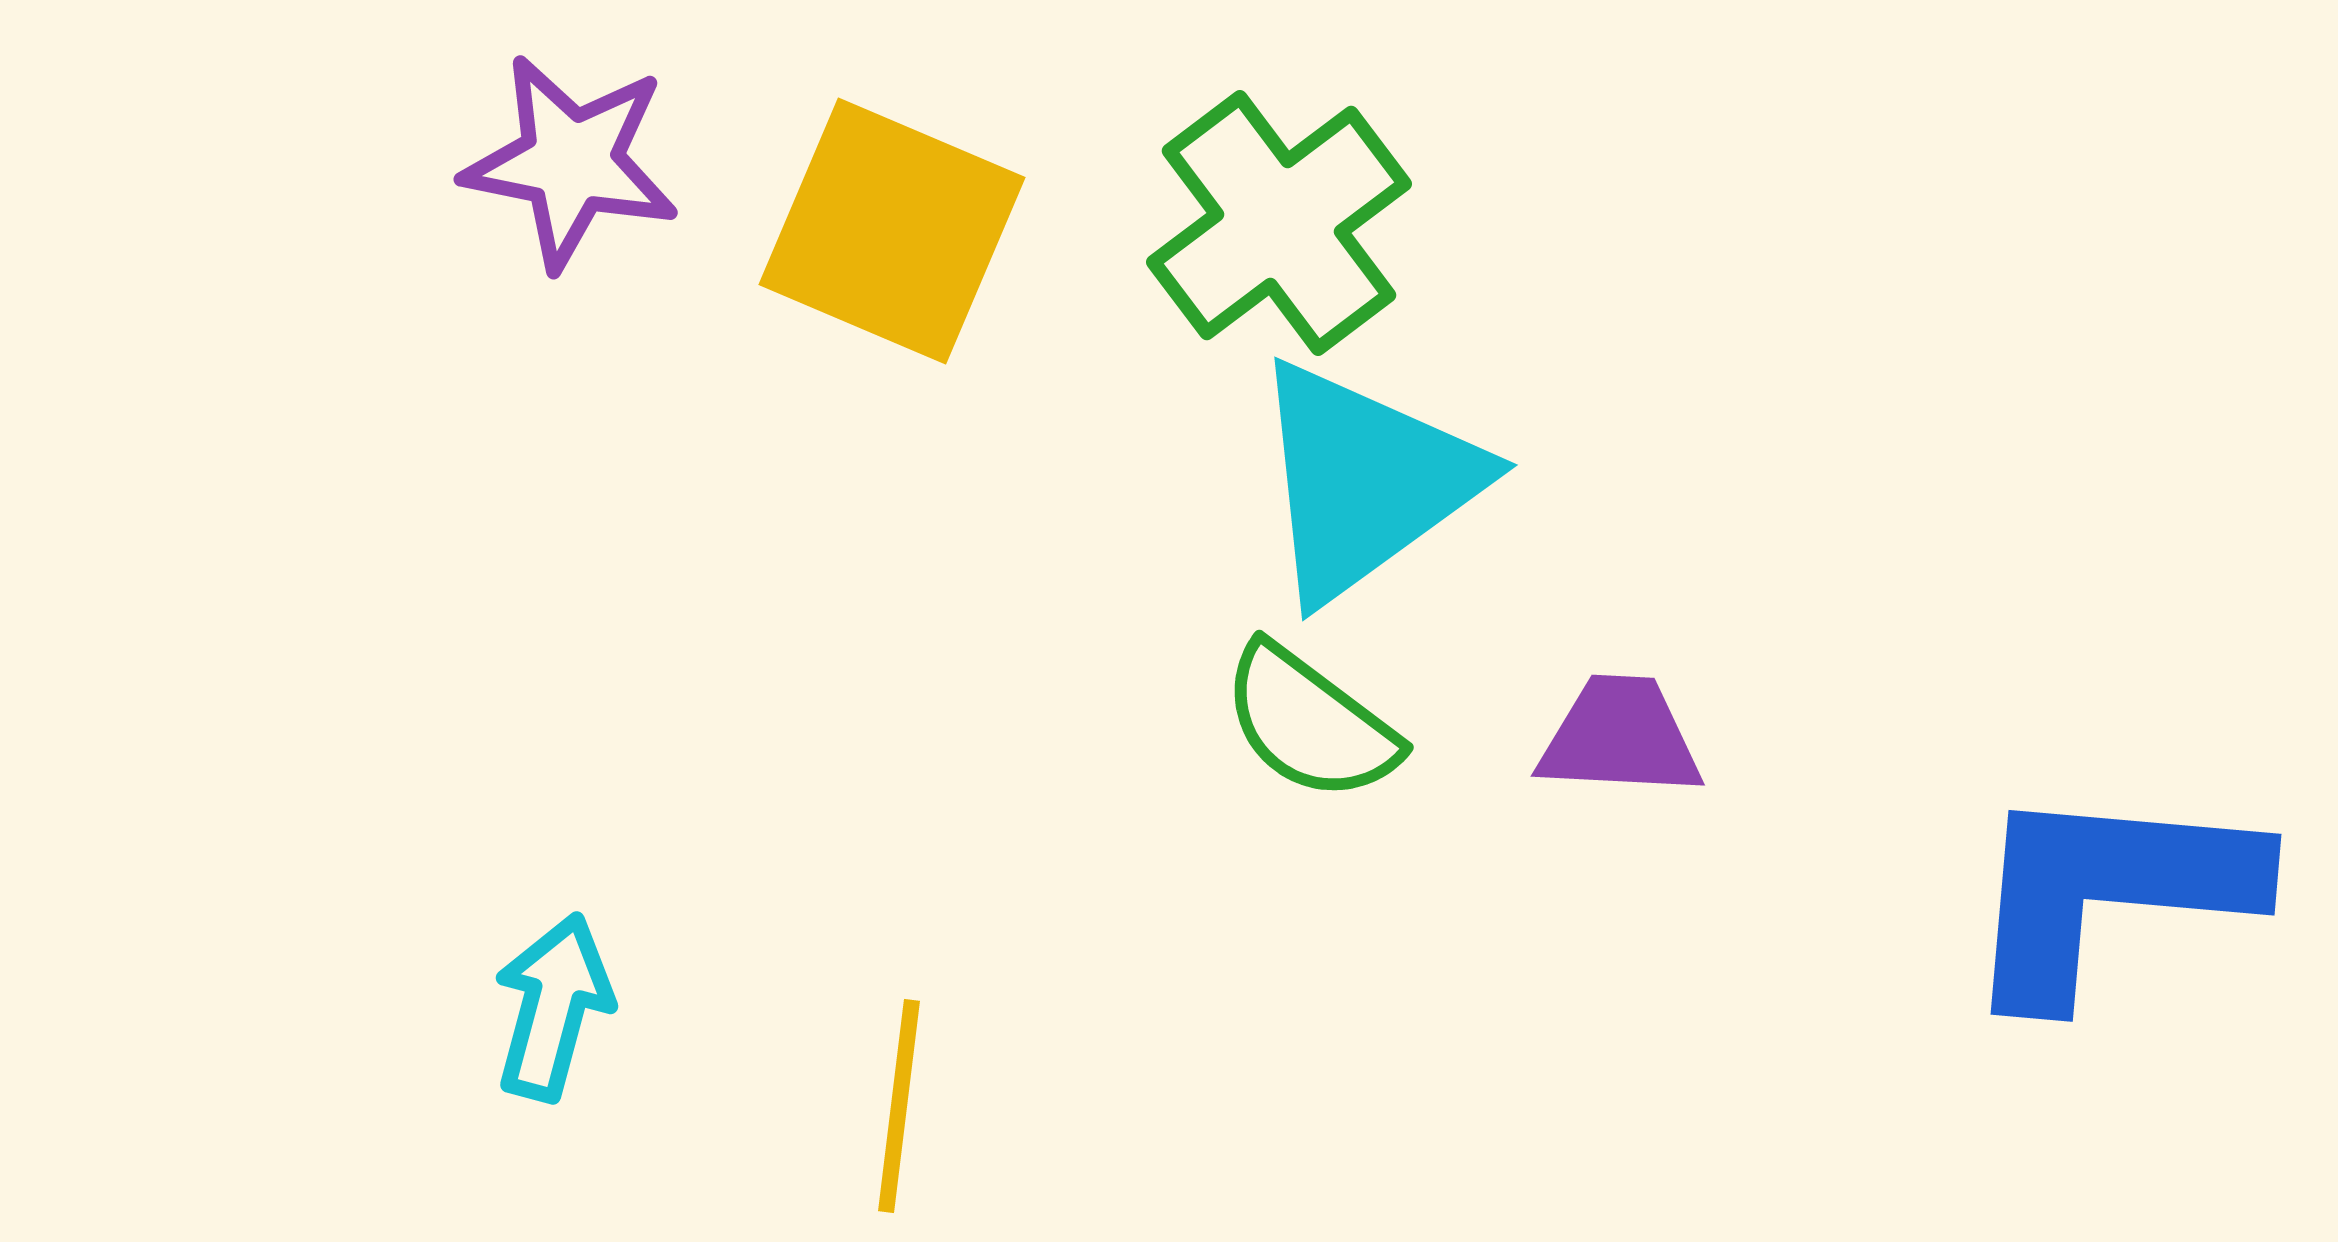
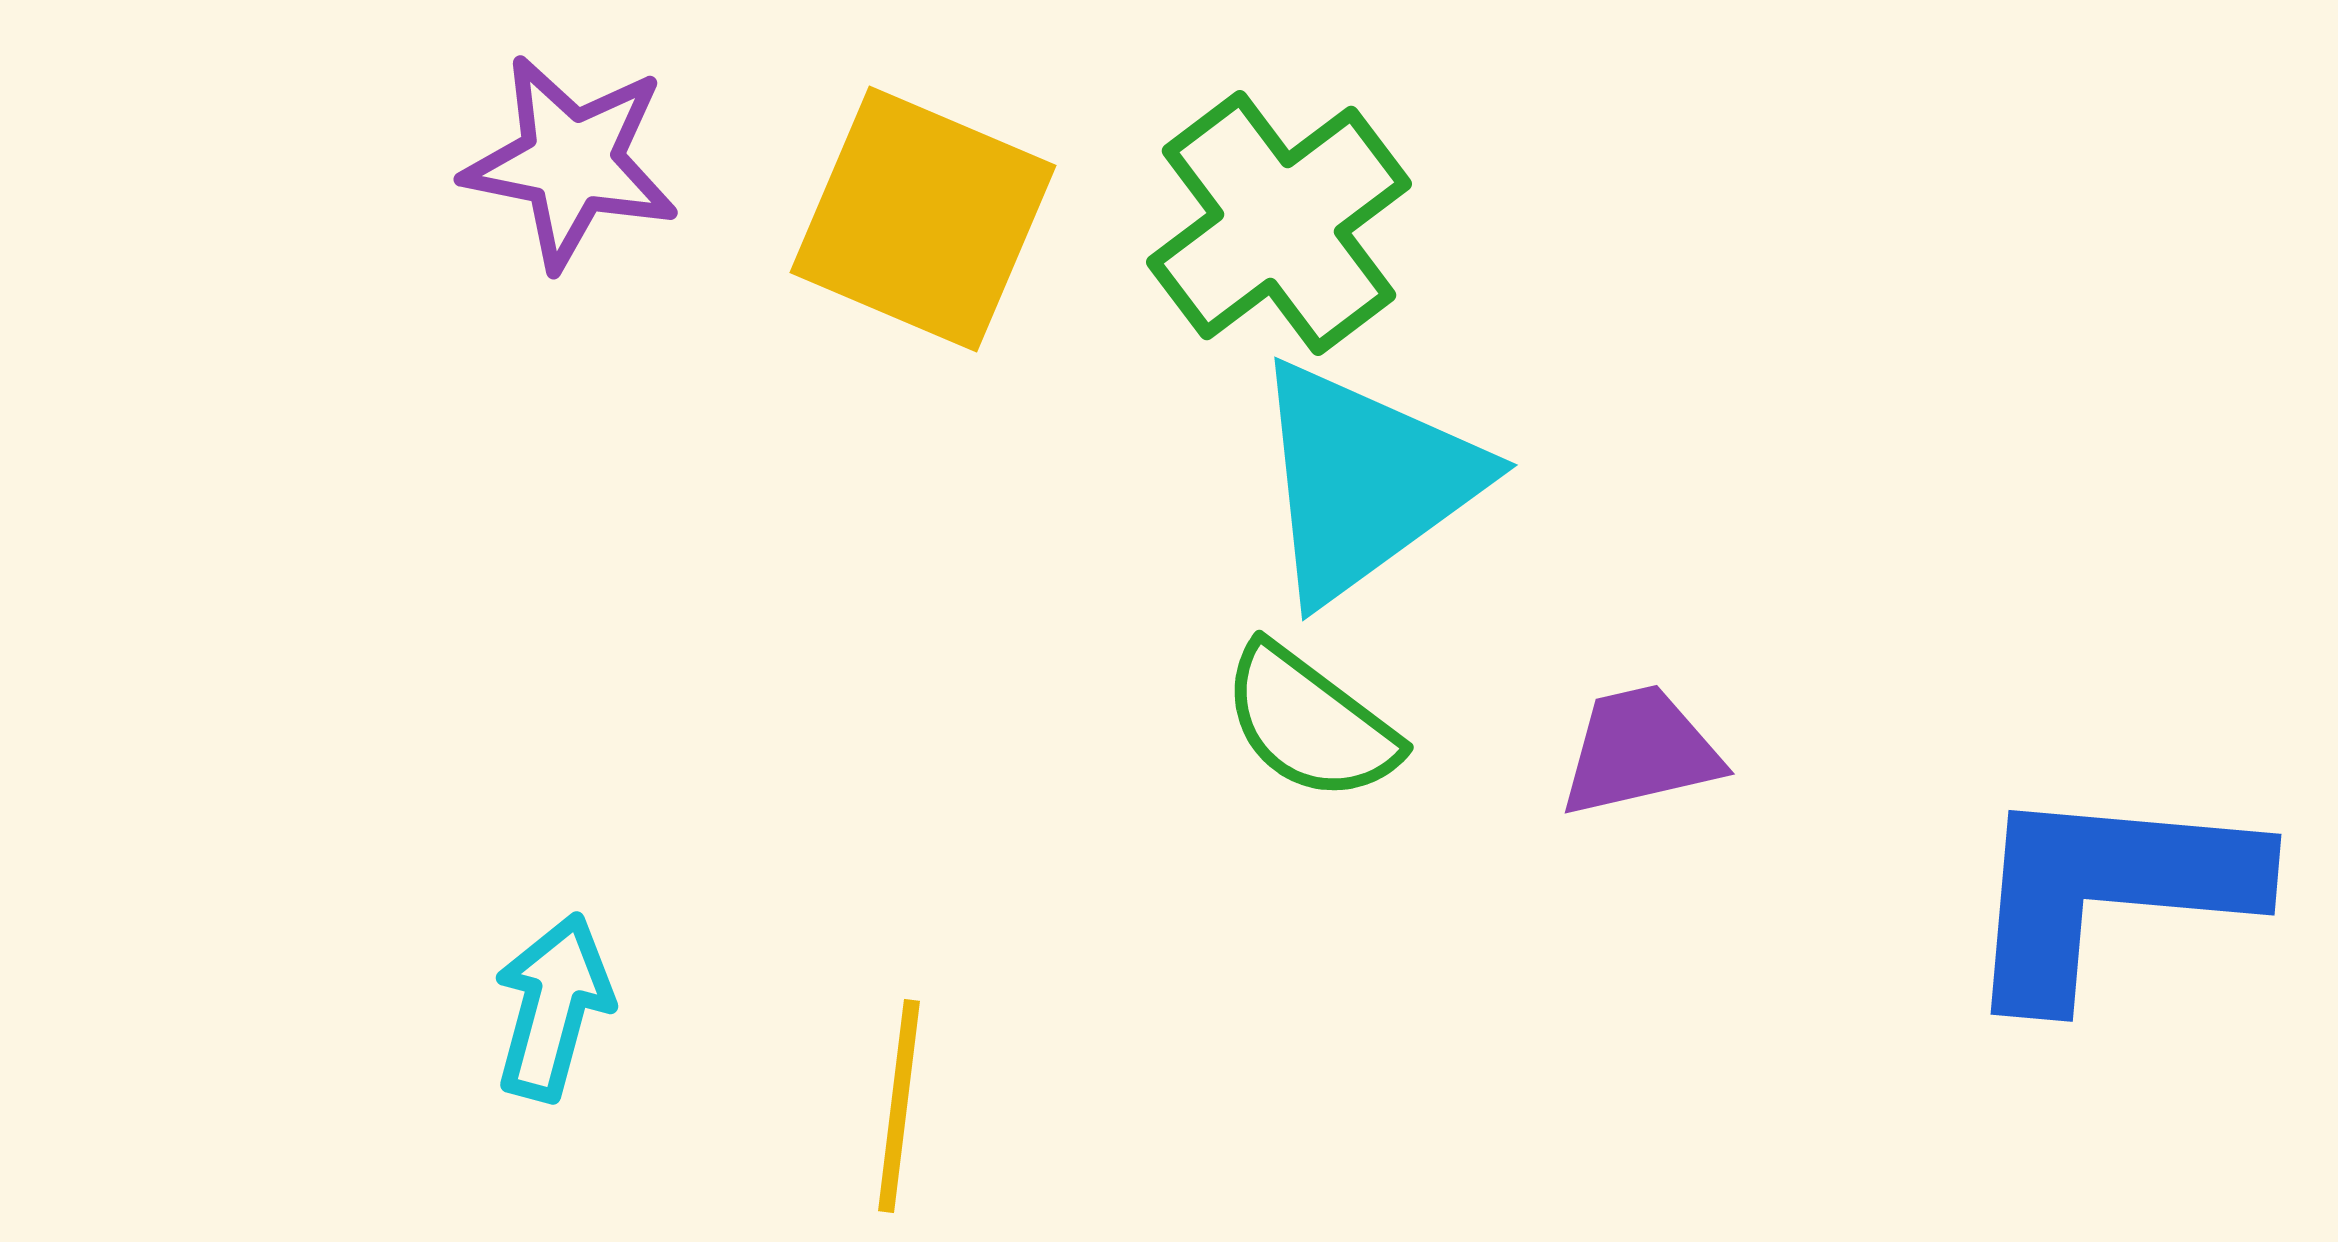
yellow square: moved 31 px right, 12 px up
purple trapezoid: moved 20 px right, 14 px down; rotated 16 degrees counterclockwise
